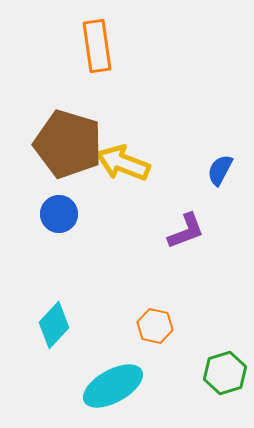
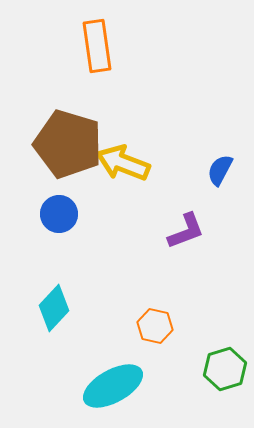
cyan diamond: moved 17 px up
green hexagon: moved 4 px up
